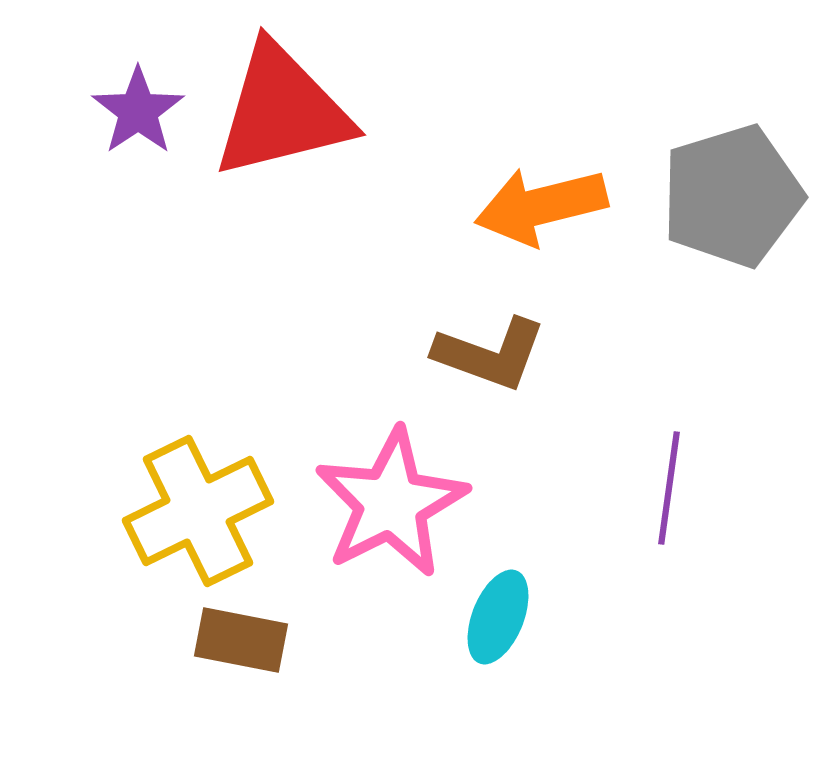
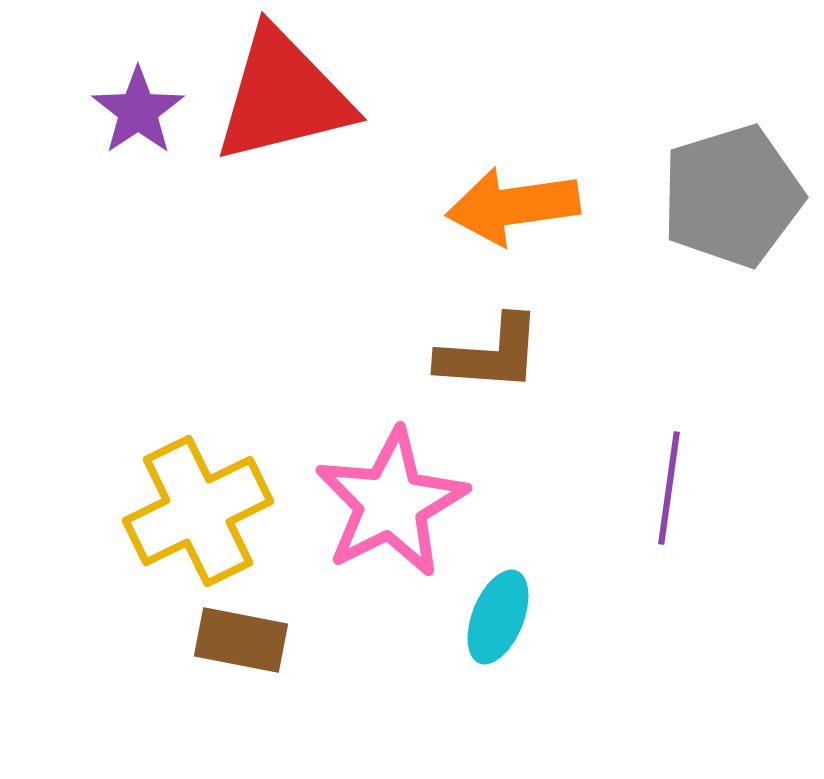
red triangle: moved 1 px right, 15 px up
orange arrow: moved 28 px left; rotated 6 degrees clockwise
brown L-shape: rotated 16 degrees counterclockwise
